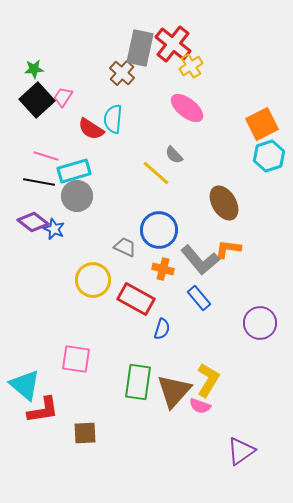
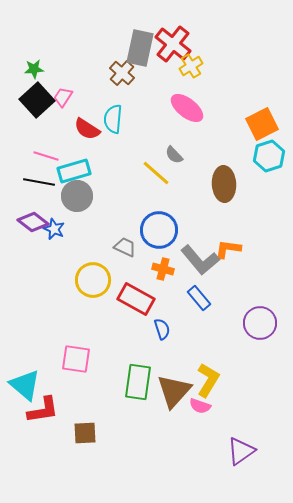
red semicircle: moved 4 px left
brown ellipse: moved 19 px up; rotated 28 degrees clockwise
blue semicircle: rotated 35 degrees counterclockwise
